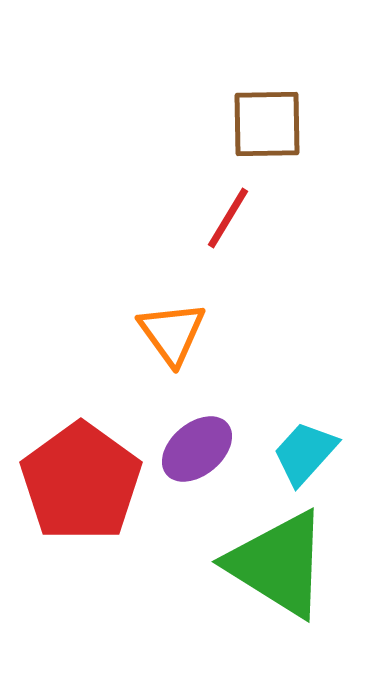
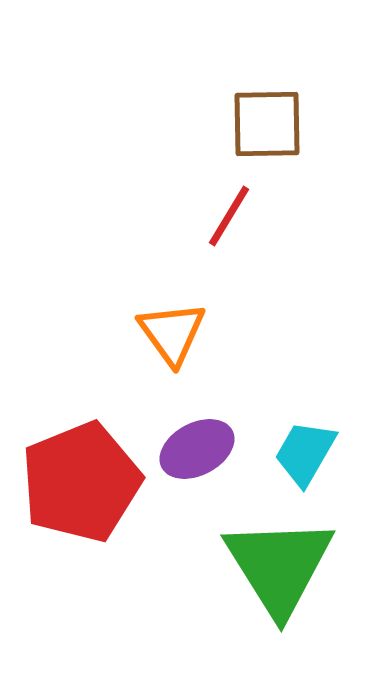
red line: moved 1 px right, 2 px up
purple ellipse: rotated 12 degrees clockwise
cyan trapezoid: rotated 12 degrees counterclockwise
red pentagon: rotated 14 degrees clockwise
green triangle: moved 1 px right, 2 px down; rotated 26 degrees clockwise
